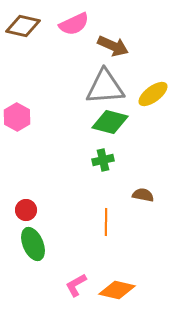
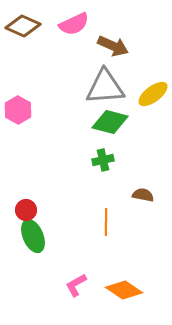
brown diamond: rotated 12 degrees clockwise
pink hexagon: moved 1 px right, 7 px up
green ellipse: moved 8 px up
orange diamond: moved 7 px right; rotated 21 degrees clockwise
